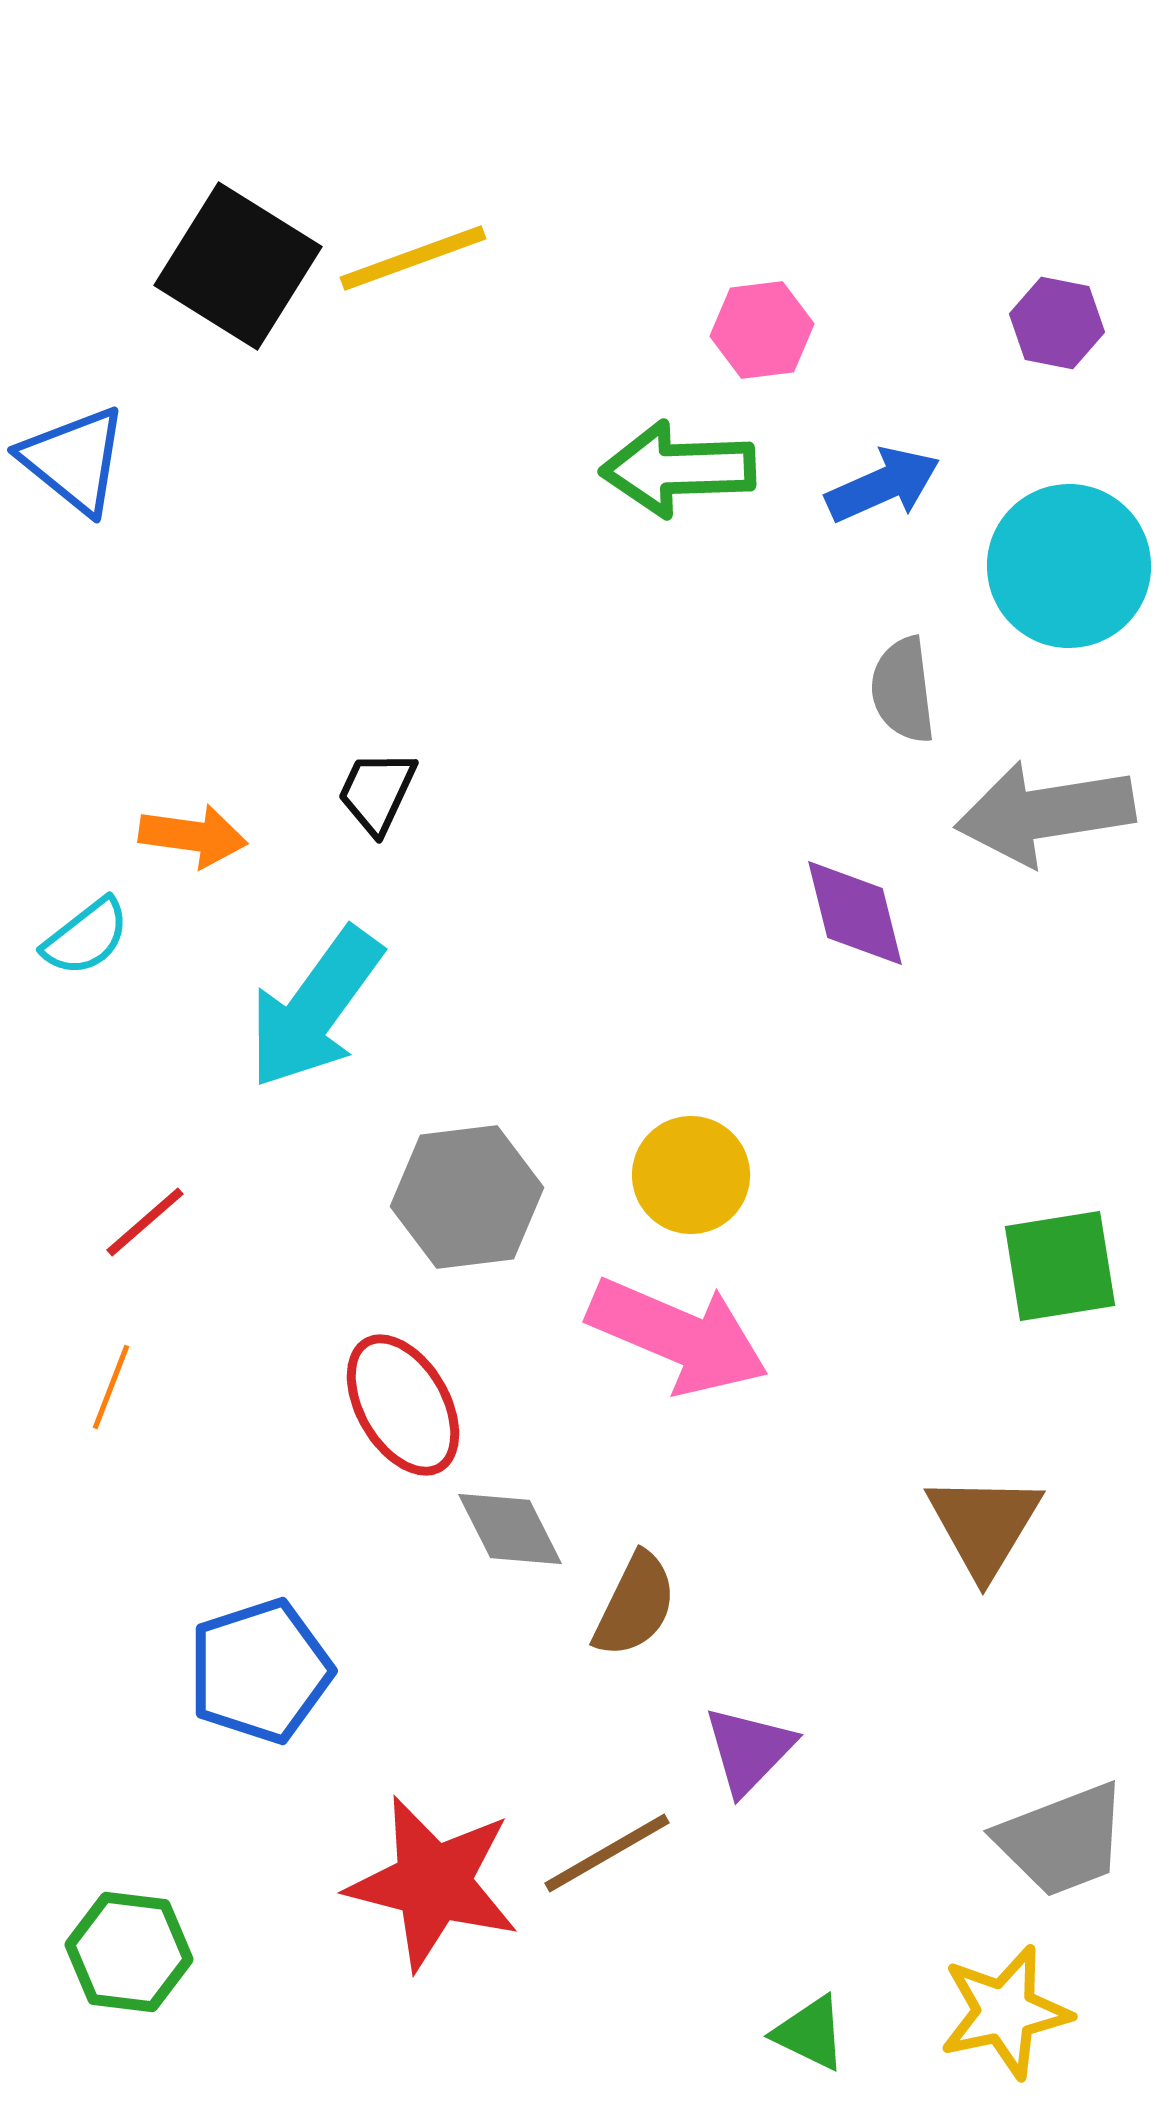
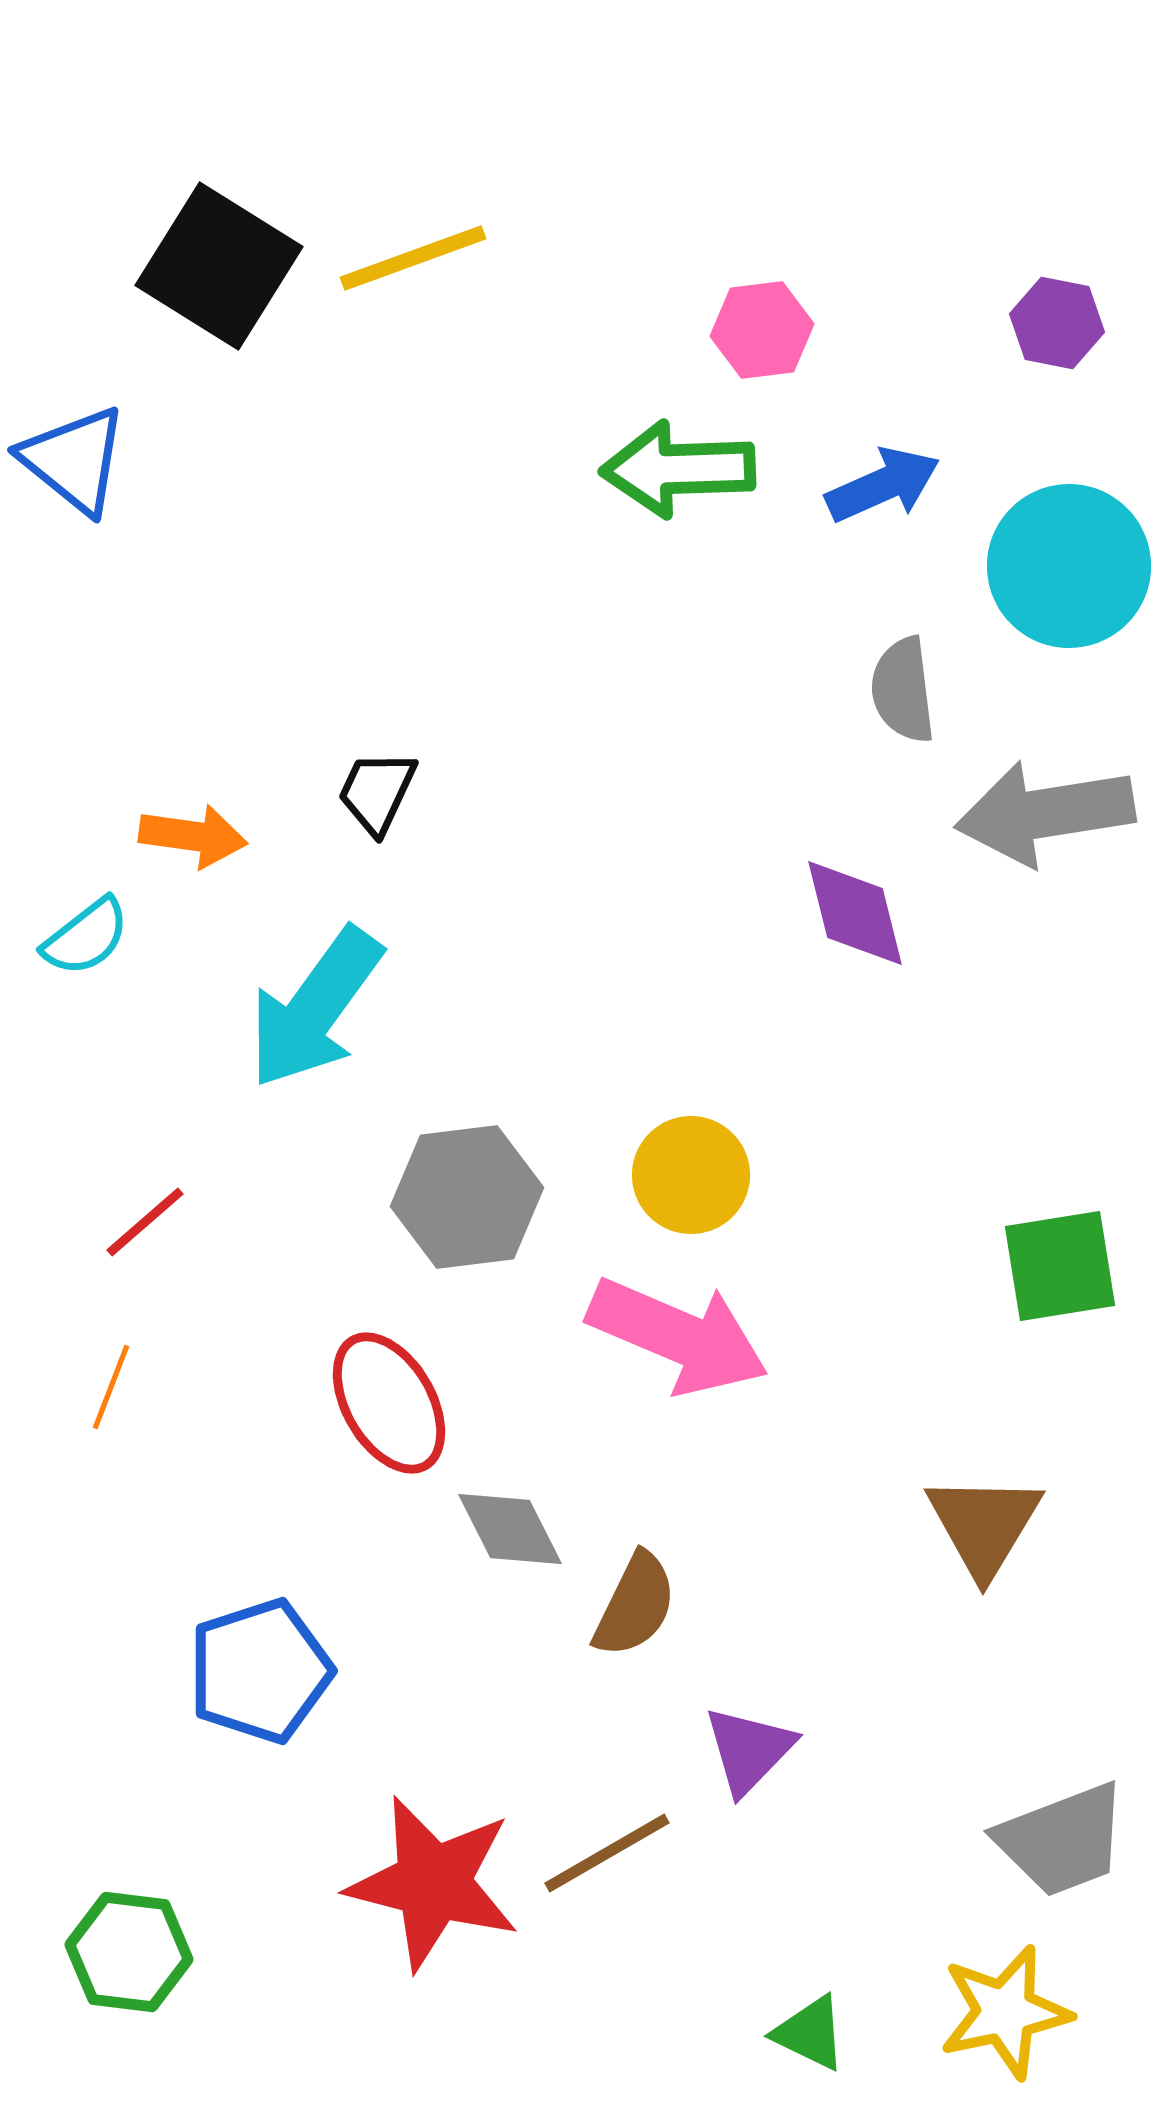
black square: moved 19 px left
red ellipse: moved 14 px left, 2 px up
